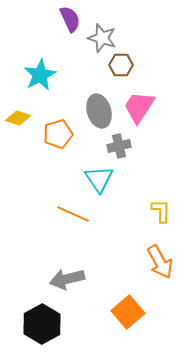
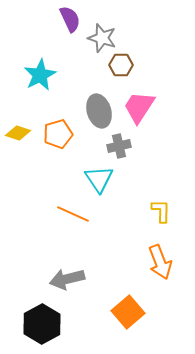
yellow diamond: moved 15 px down
orange arrow: rotated 8 degrees clockwise
